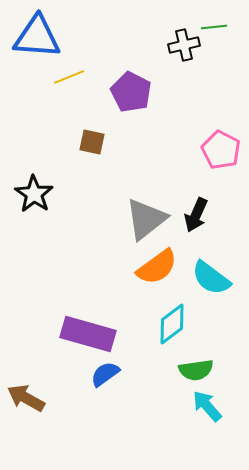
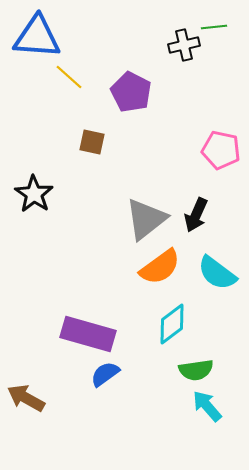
yellow line: rotated 64 degrees clockwise
pink pentagon: rotated 15 degrees counterclockwise
orange semicircle: moved 3 px right
cyan semicircle: moved 6 px right, 5 px up
